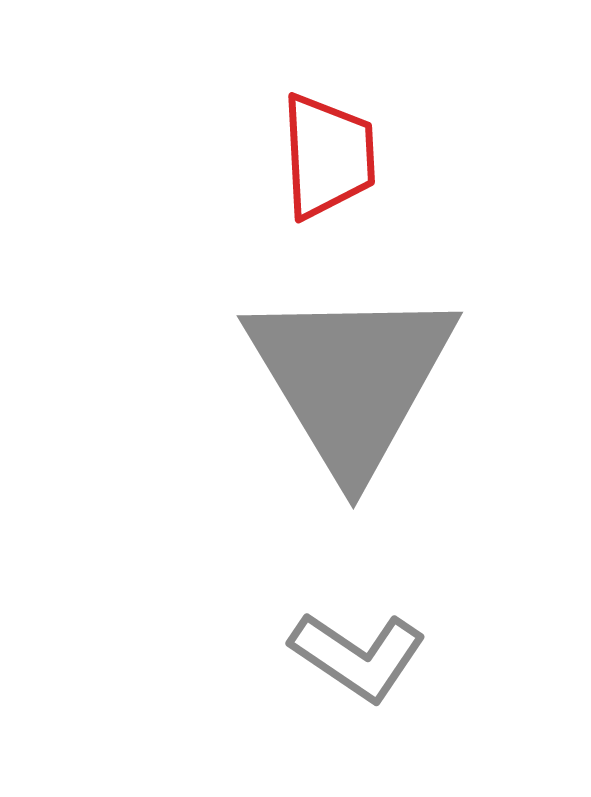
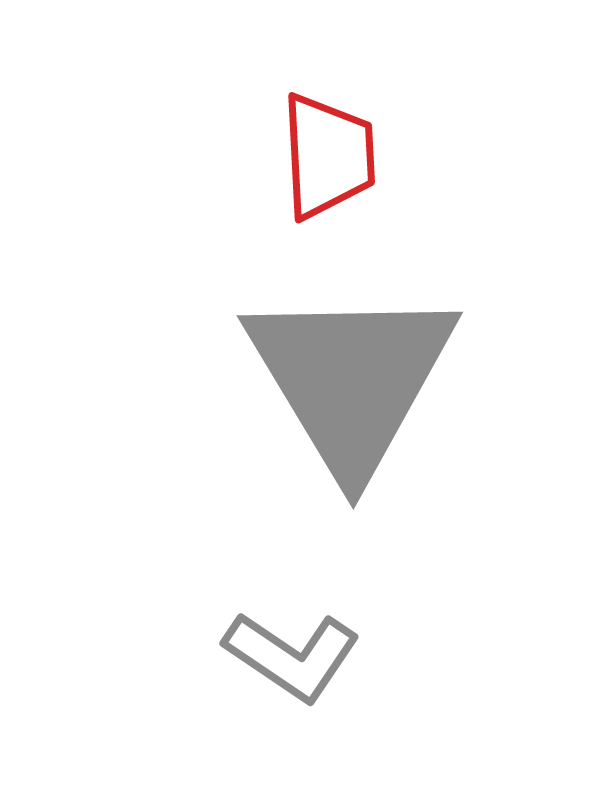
gray L-shape: moved 66 px left
